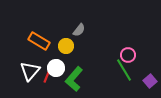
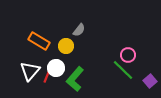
green line: moved 1 px left; rotated 15 degrees counterclockwise
green L-shape: moved 1 px right
